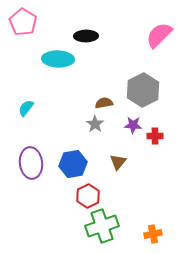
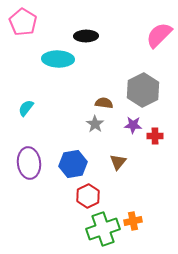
brown semicircle: rotated 18 degrees clockwise
purple ellipse: moved 2 px left
green cross: moved 1 px right, 3 px down
orange cross: moved 20 px left, 13 px up
